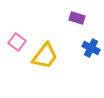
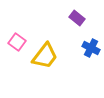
purple rectangle: rotated 21 degrees clockwise
